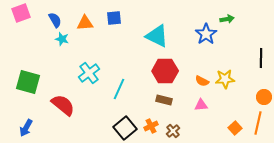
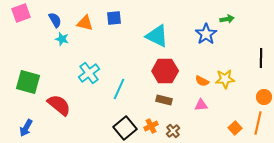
orange triangle: rotated 18 degrees clockwise
red semicircle: moved 4 px left
